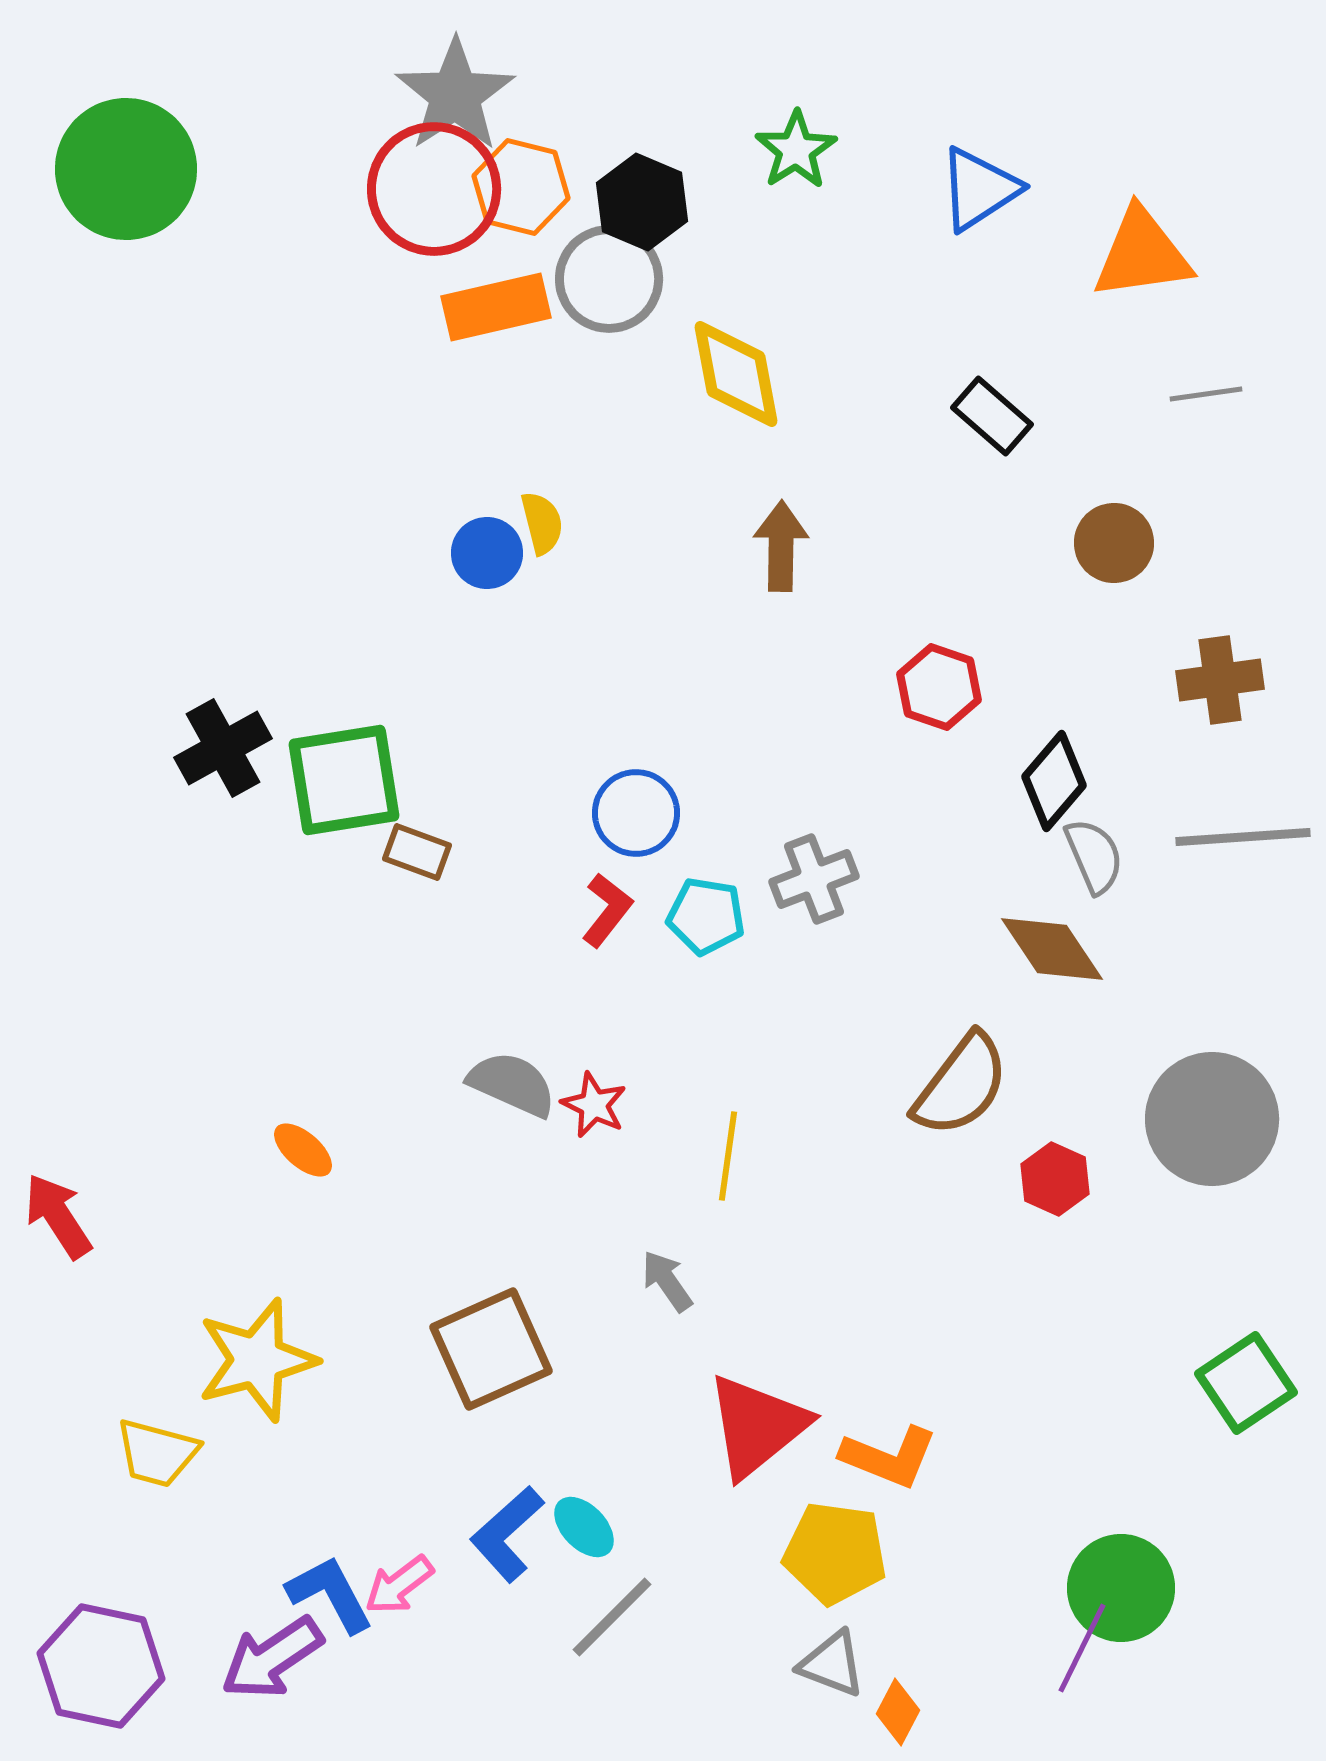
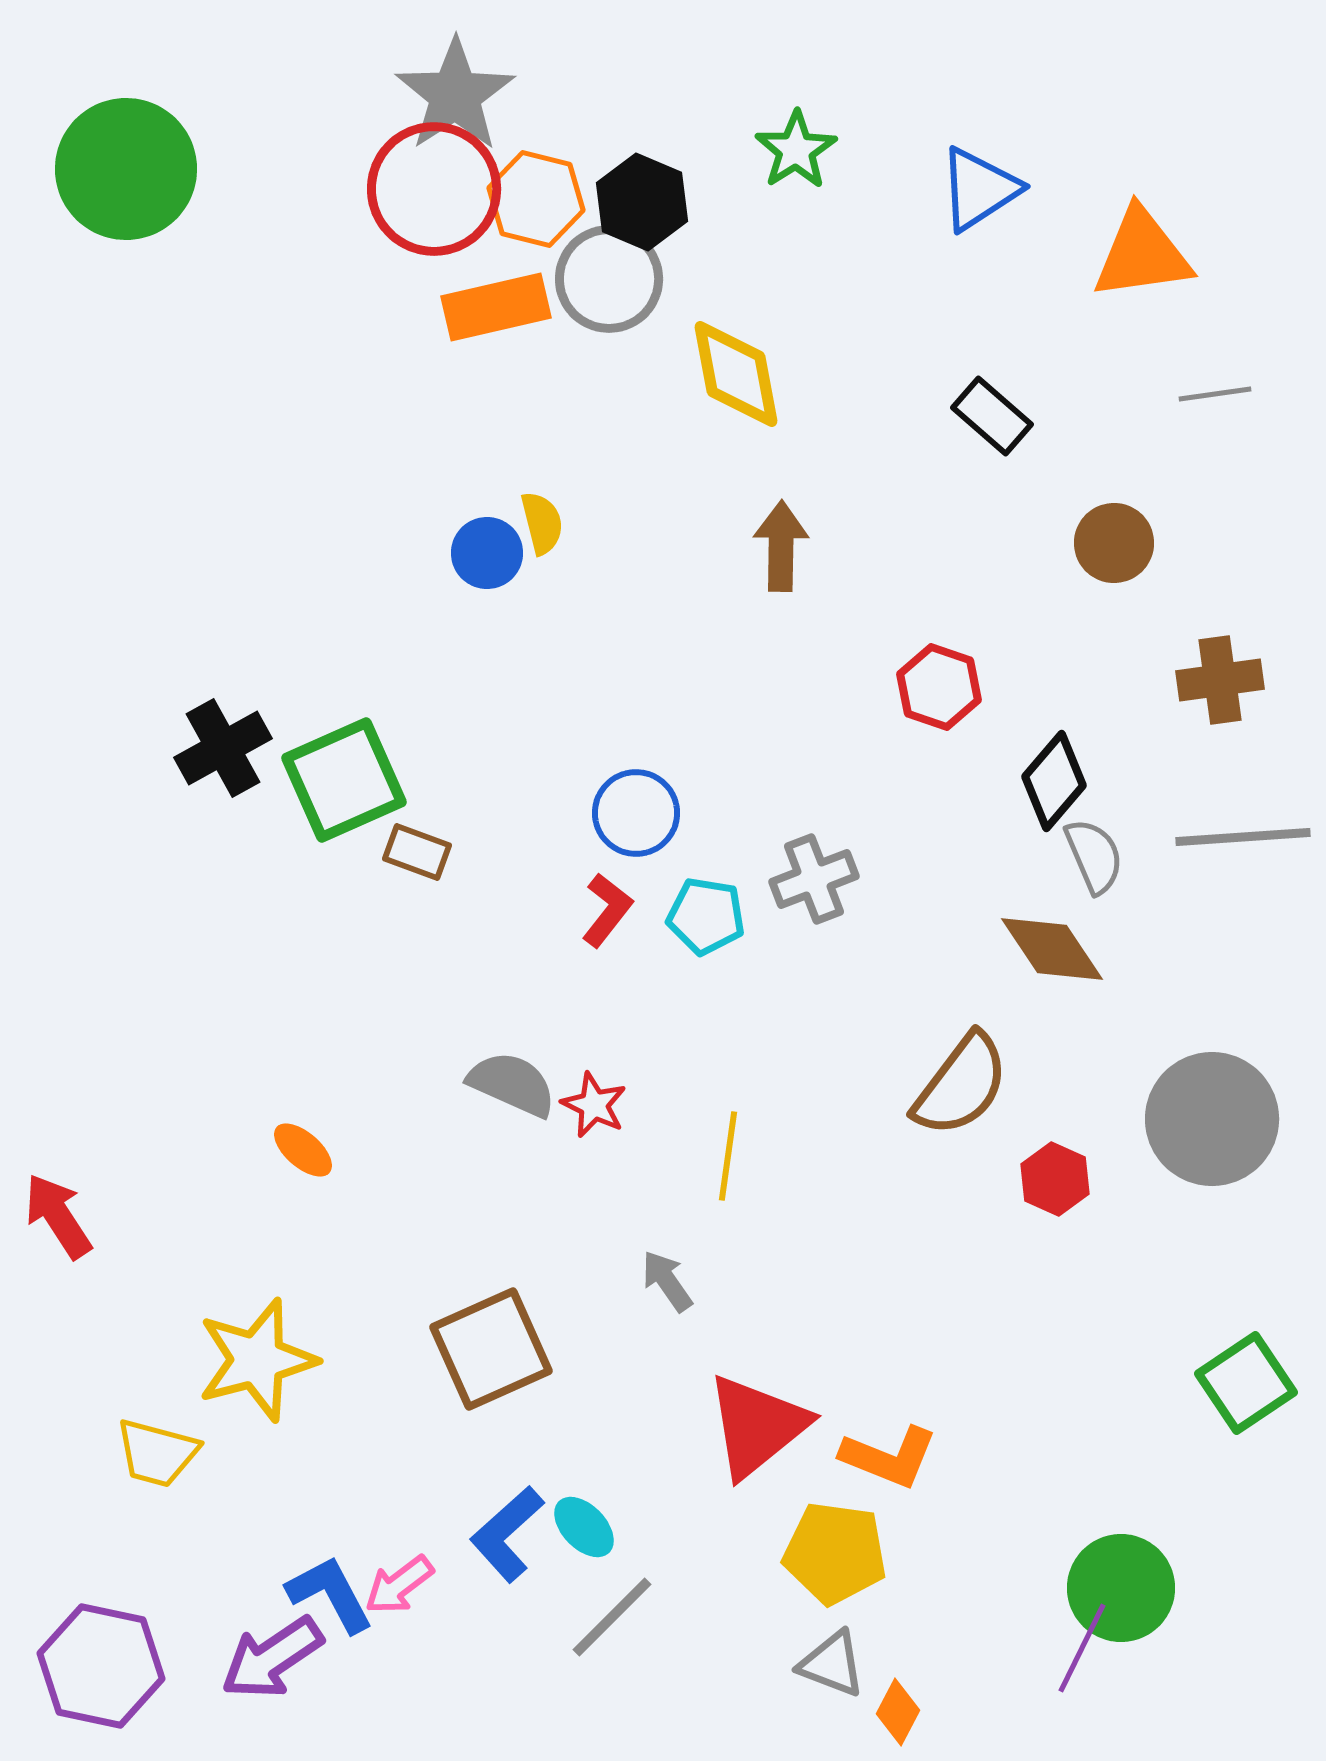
orange hexagon at (521, 187): moved 15 px right, 12 px down
gray line at (1206, 394): moved 9 px right
green square at (344, 780): rotated 15 degrees counterclockwise
